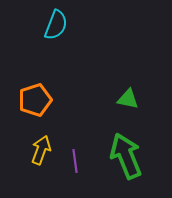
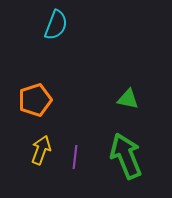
purple line: moved 4 px up; rotated 15 degrees clockwise
